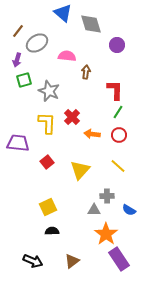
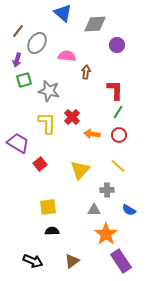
gray diamond: moved 4 px right; rotated 75 degrees counterclockwise
gray ellipse: rotated 25 degrees counterclockwise
gray star: rotated 10 degrees counterclockwise
purple trapezoid: rotated 25 degrees clockwise
red square: moved 7 px left, 2 px down
gray cross: moved 6 px up
yellow square: rotated 18 degrees clockwise
purple rectangle: moved 2 px right, 2 px down
